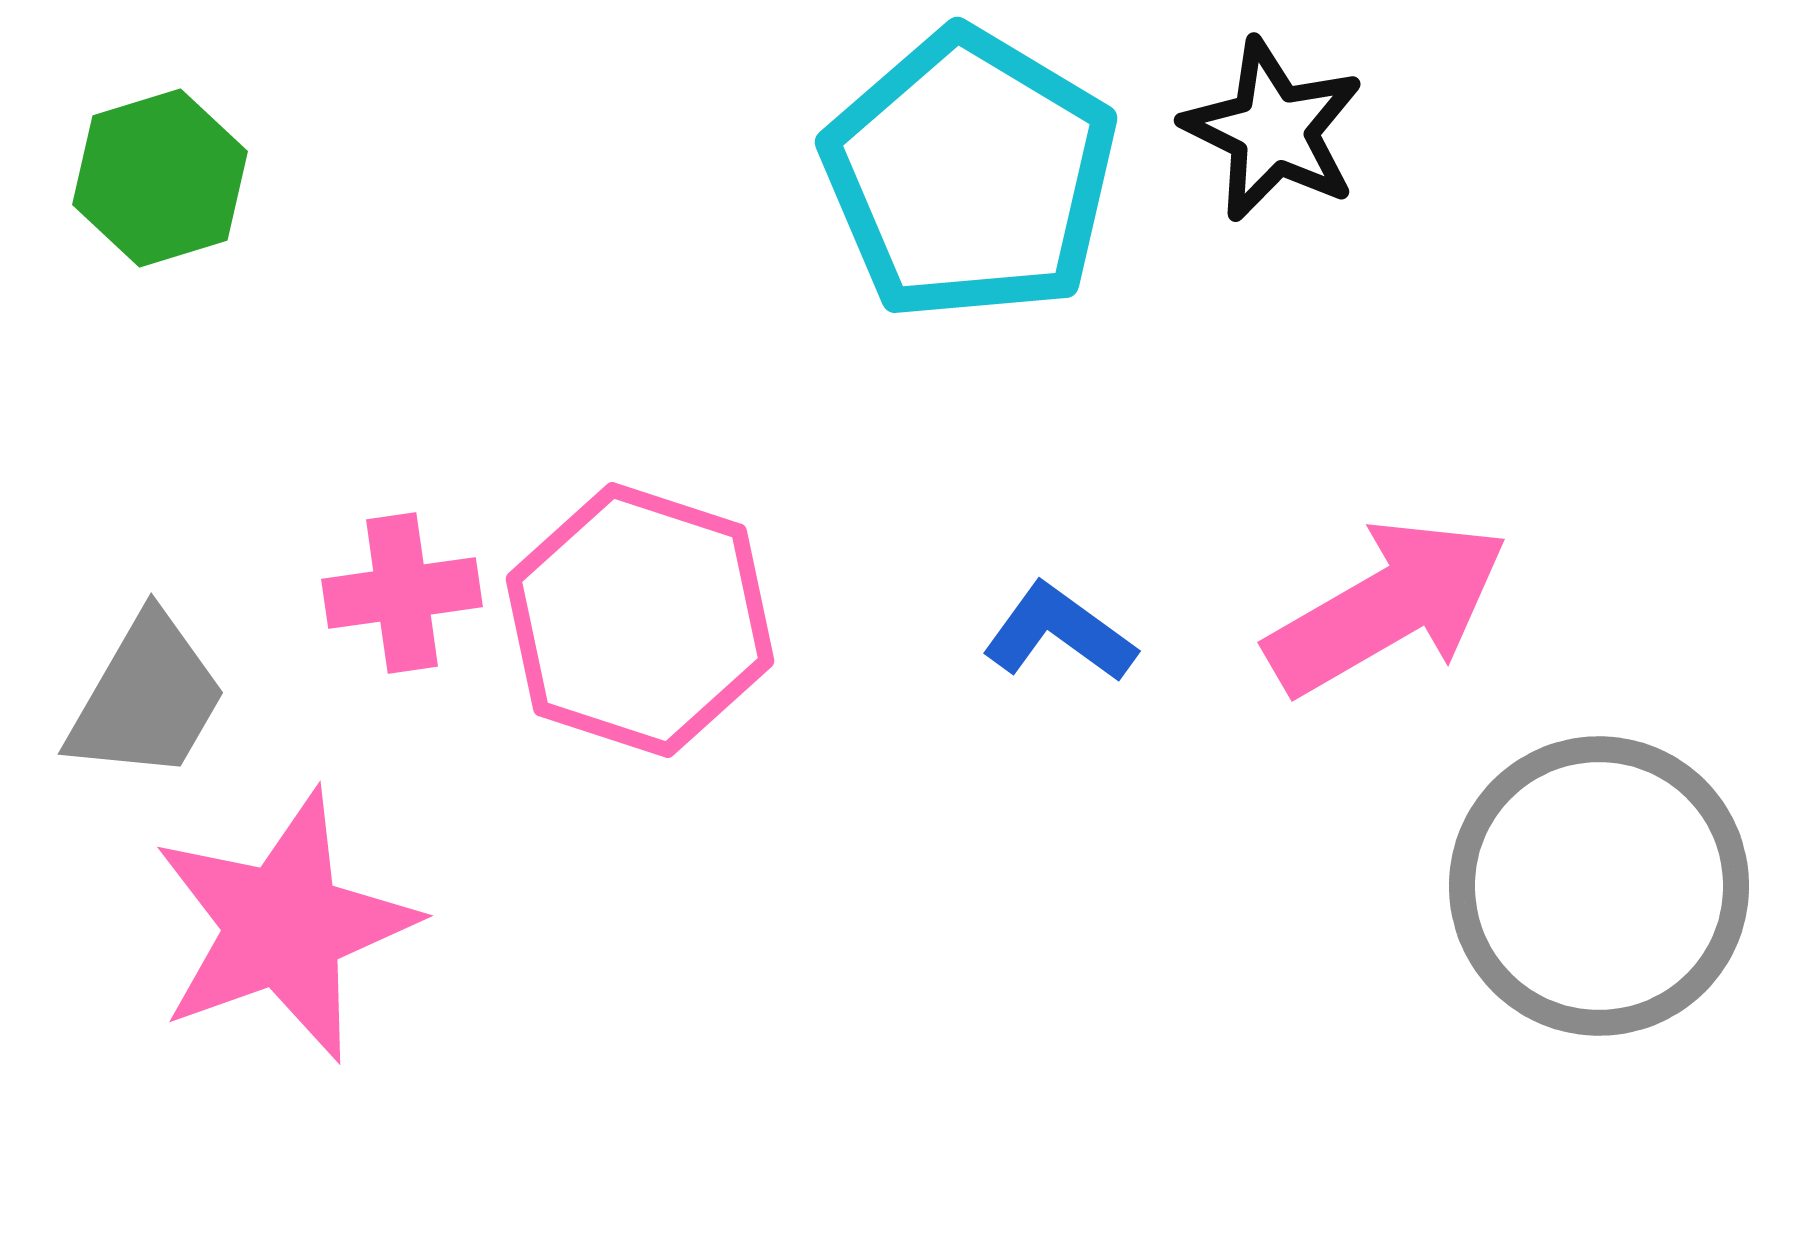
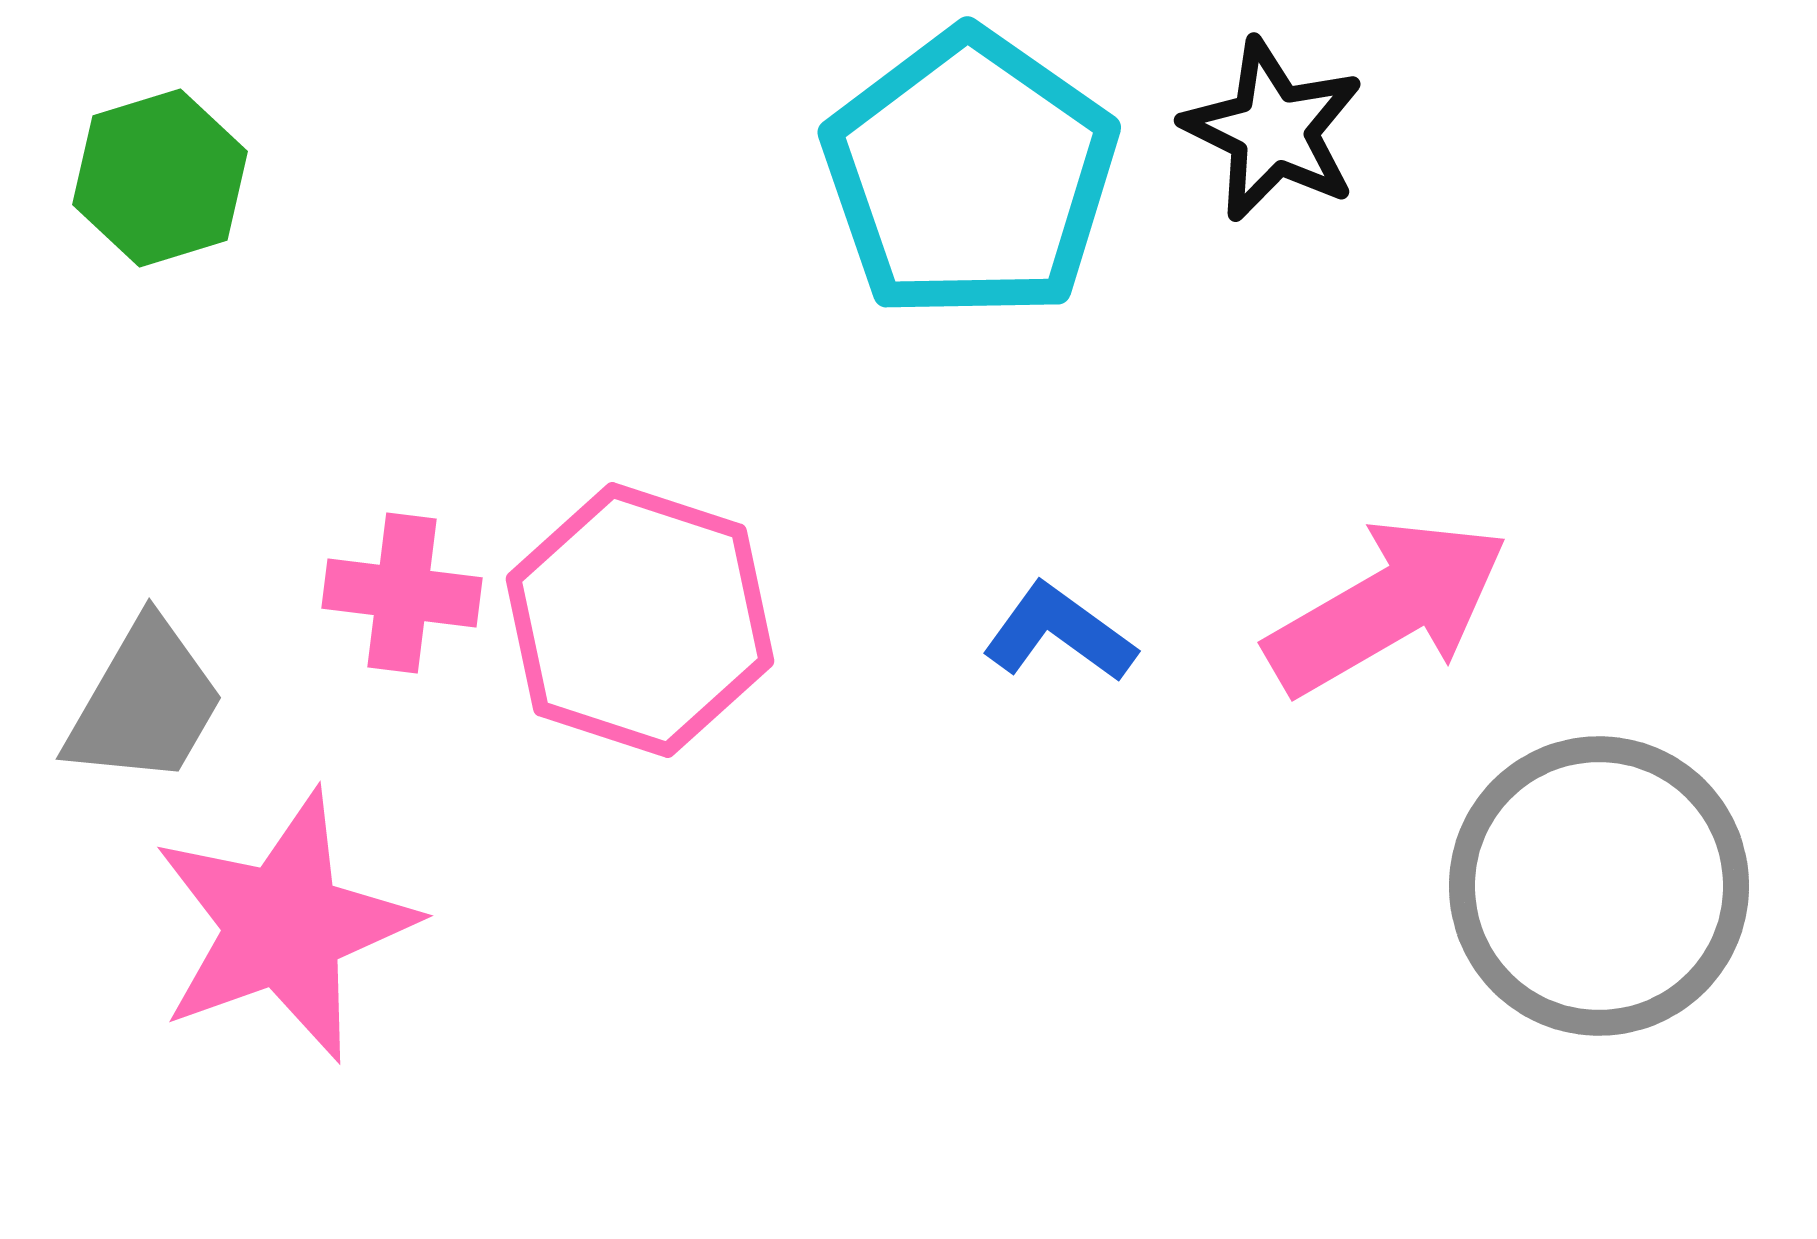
cyan pentagon: rotated 4 degrees clockwise
pink cross: rotated 15 degrees clockwise
gray trapezoid: moved 2 px left, 5 px down
